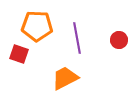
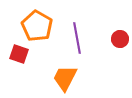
orange pentagon: rotated 28 degrees clockwise
red circle: moved 1 px right, 1 px up
orange trapezoid: rotated 36 degrees counterclockwise
